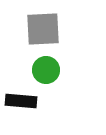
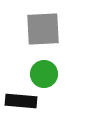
green circle: moved 2 px left, 4 px down
